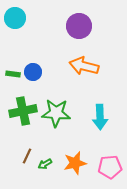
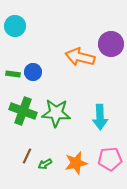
cyan circle: moved 8 px down
purple circle: moved 32 px right, 18 px down
orange arrow: moved 4 px left, 9 px up
green cross: rotated 32 degrees clockwise
orange star: moved 1 px right
pink pentagon: moved 8 px up
